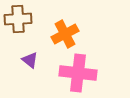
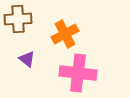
purple triangle: moved 3 px left, 1 px up
